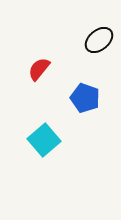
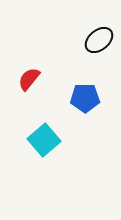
red semicircle: moved 10 px left, 10 px down
blue pentagon: rotated 20 degrees counterclockwise
